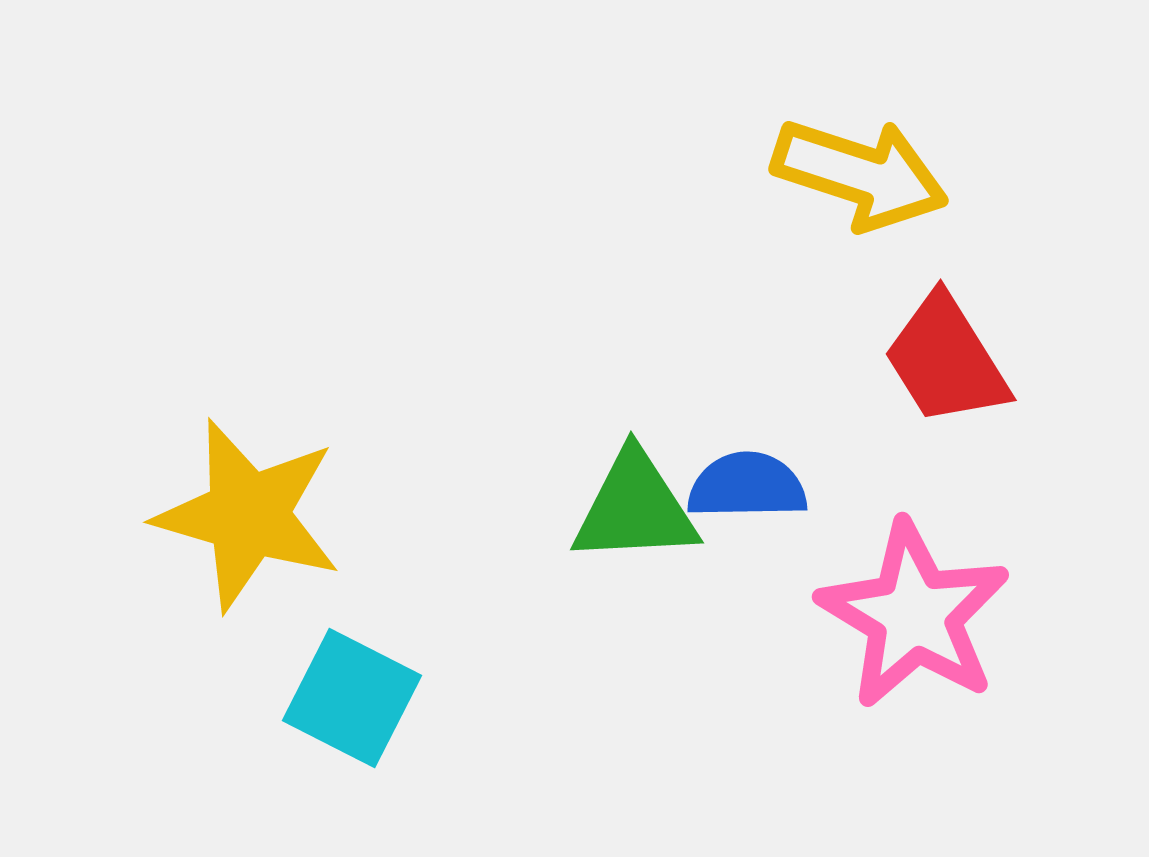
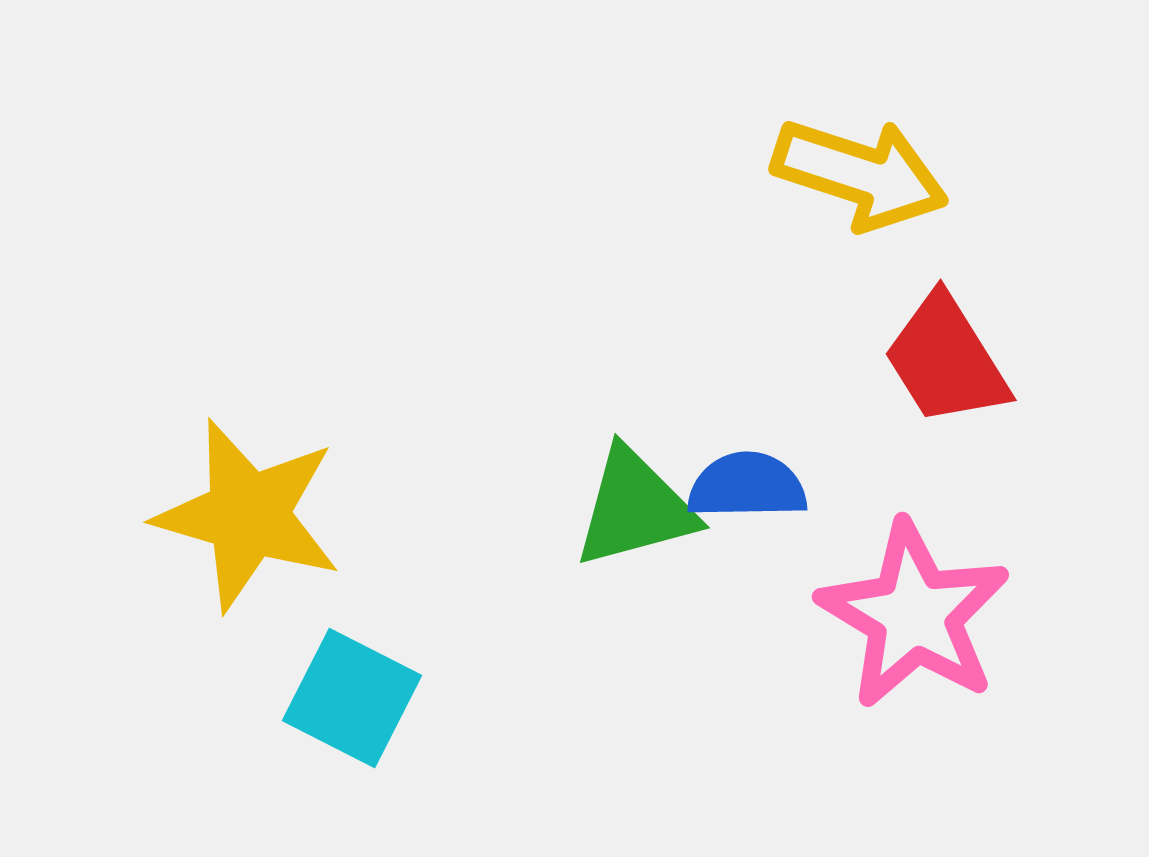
green triangle: rotated 12 degrees counterclockwise
